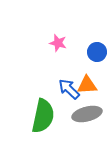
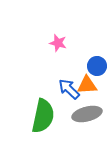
blue circle: moved 14 px down
